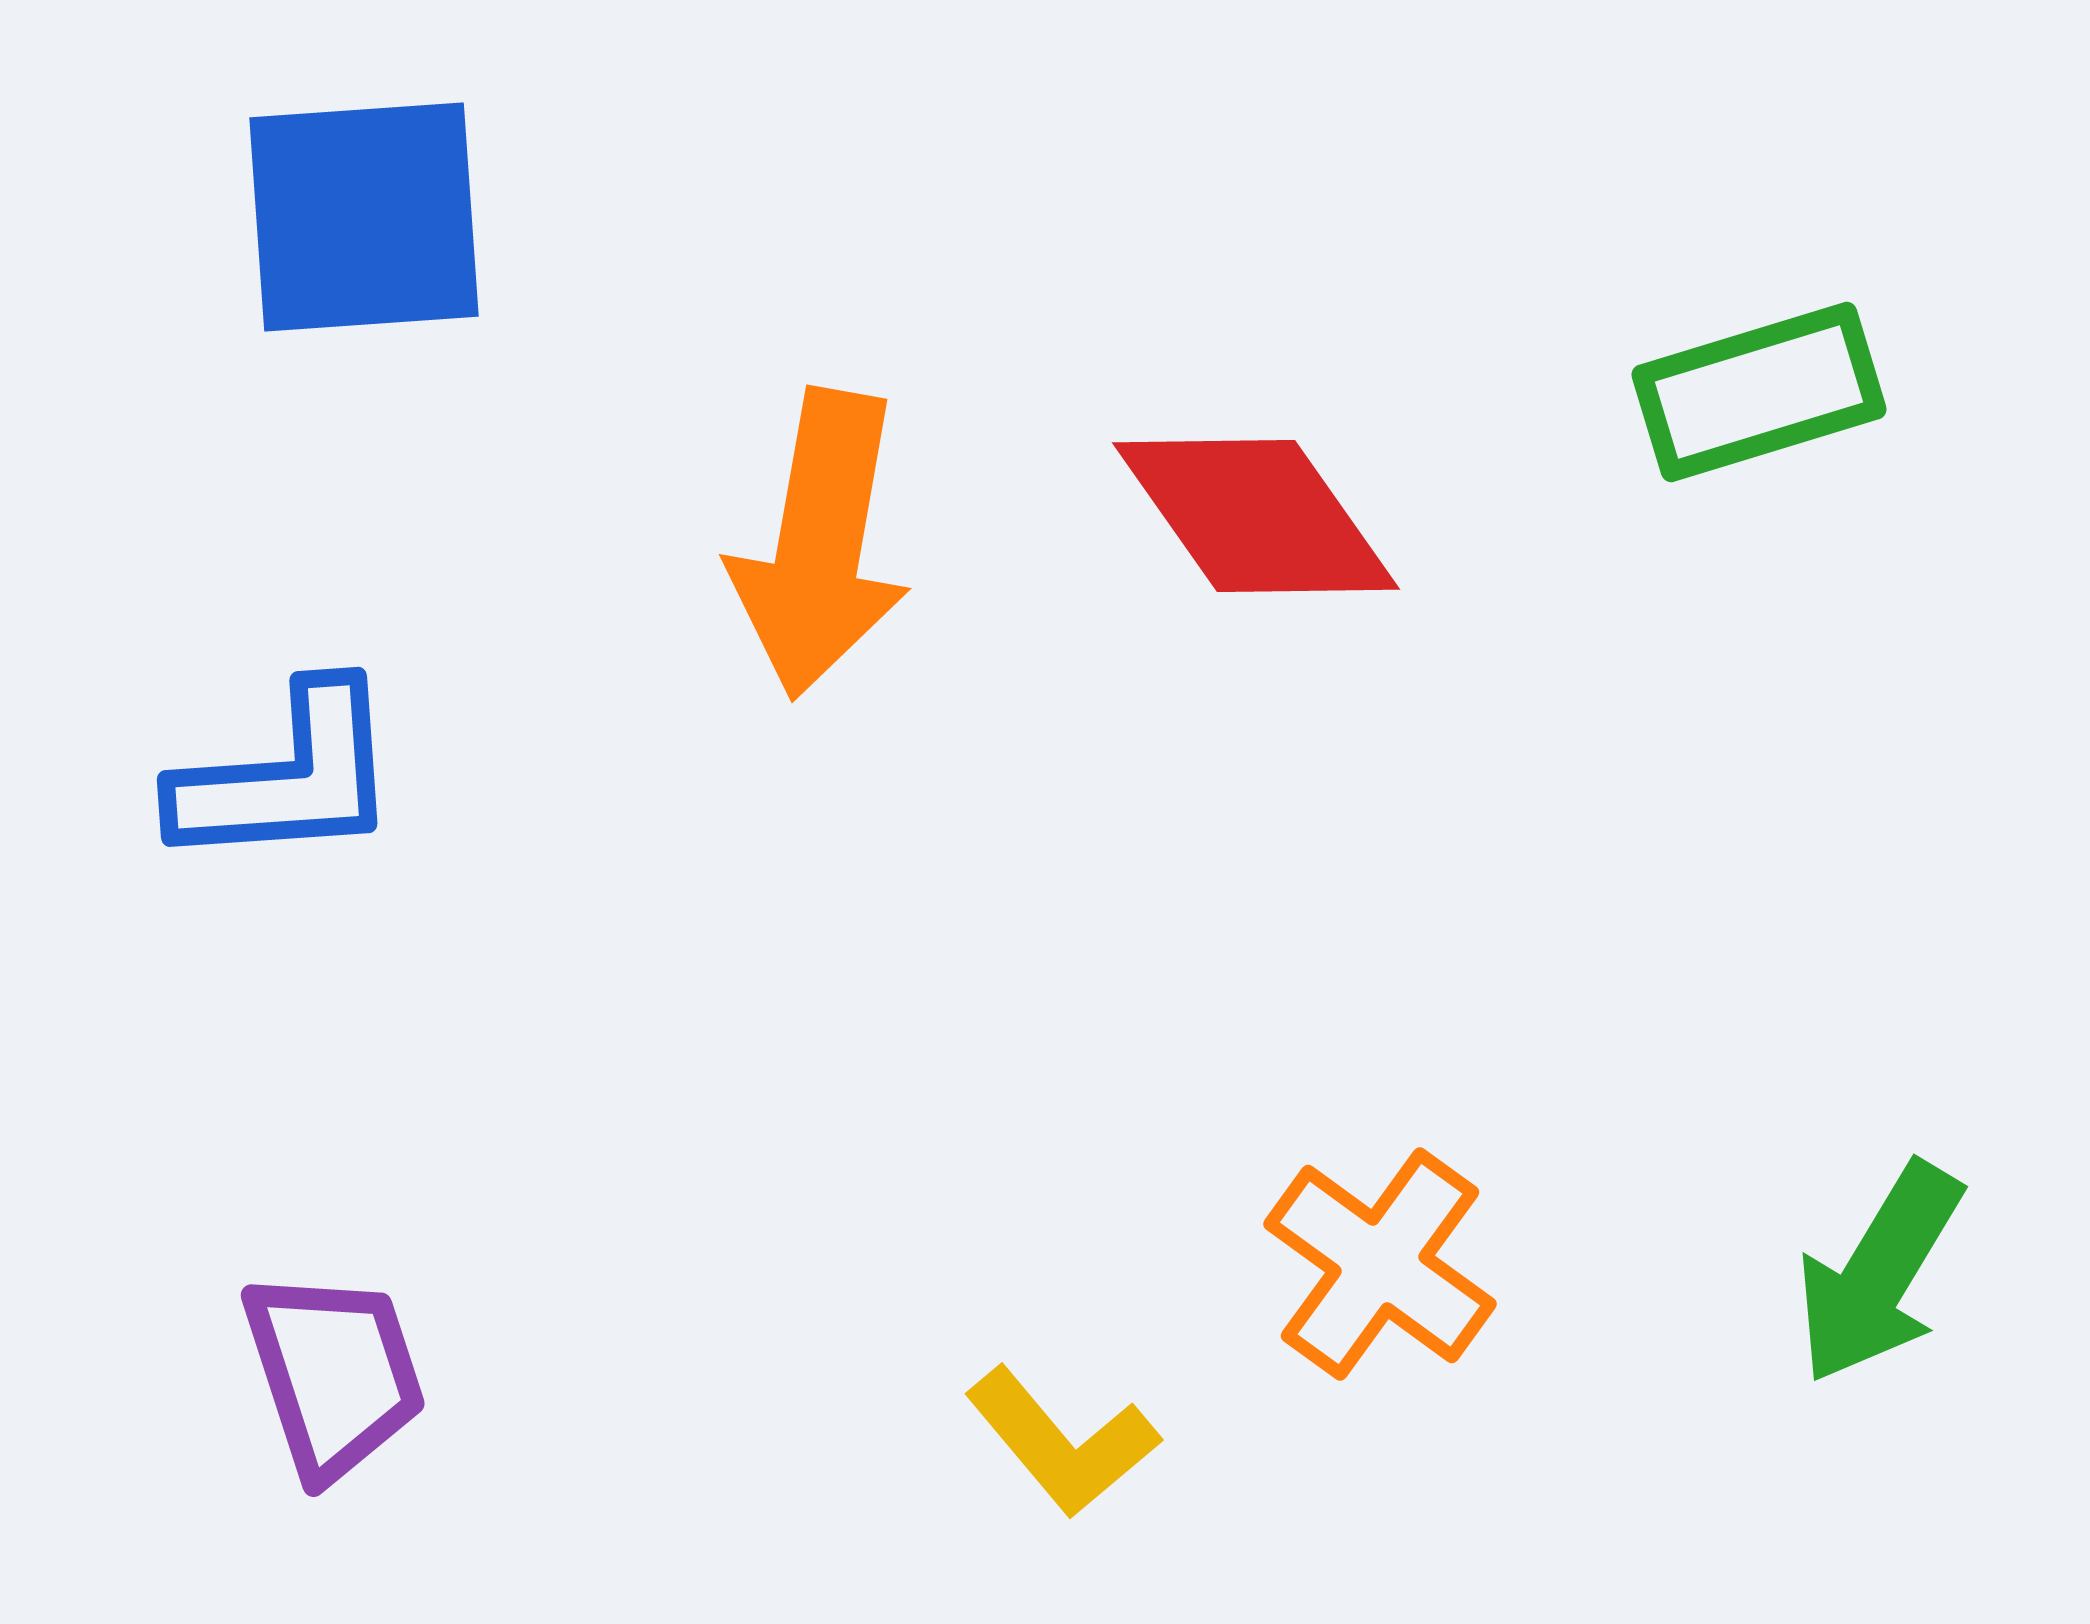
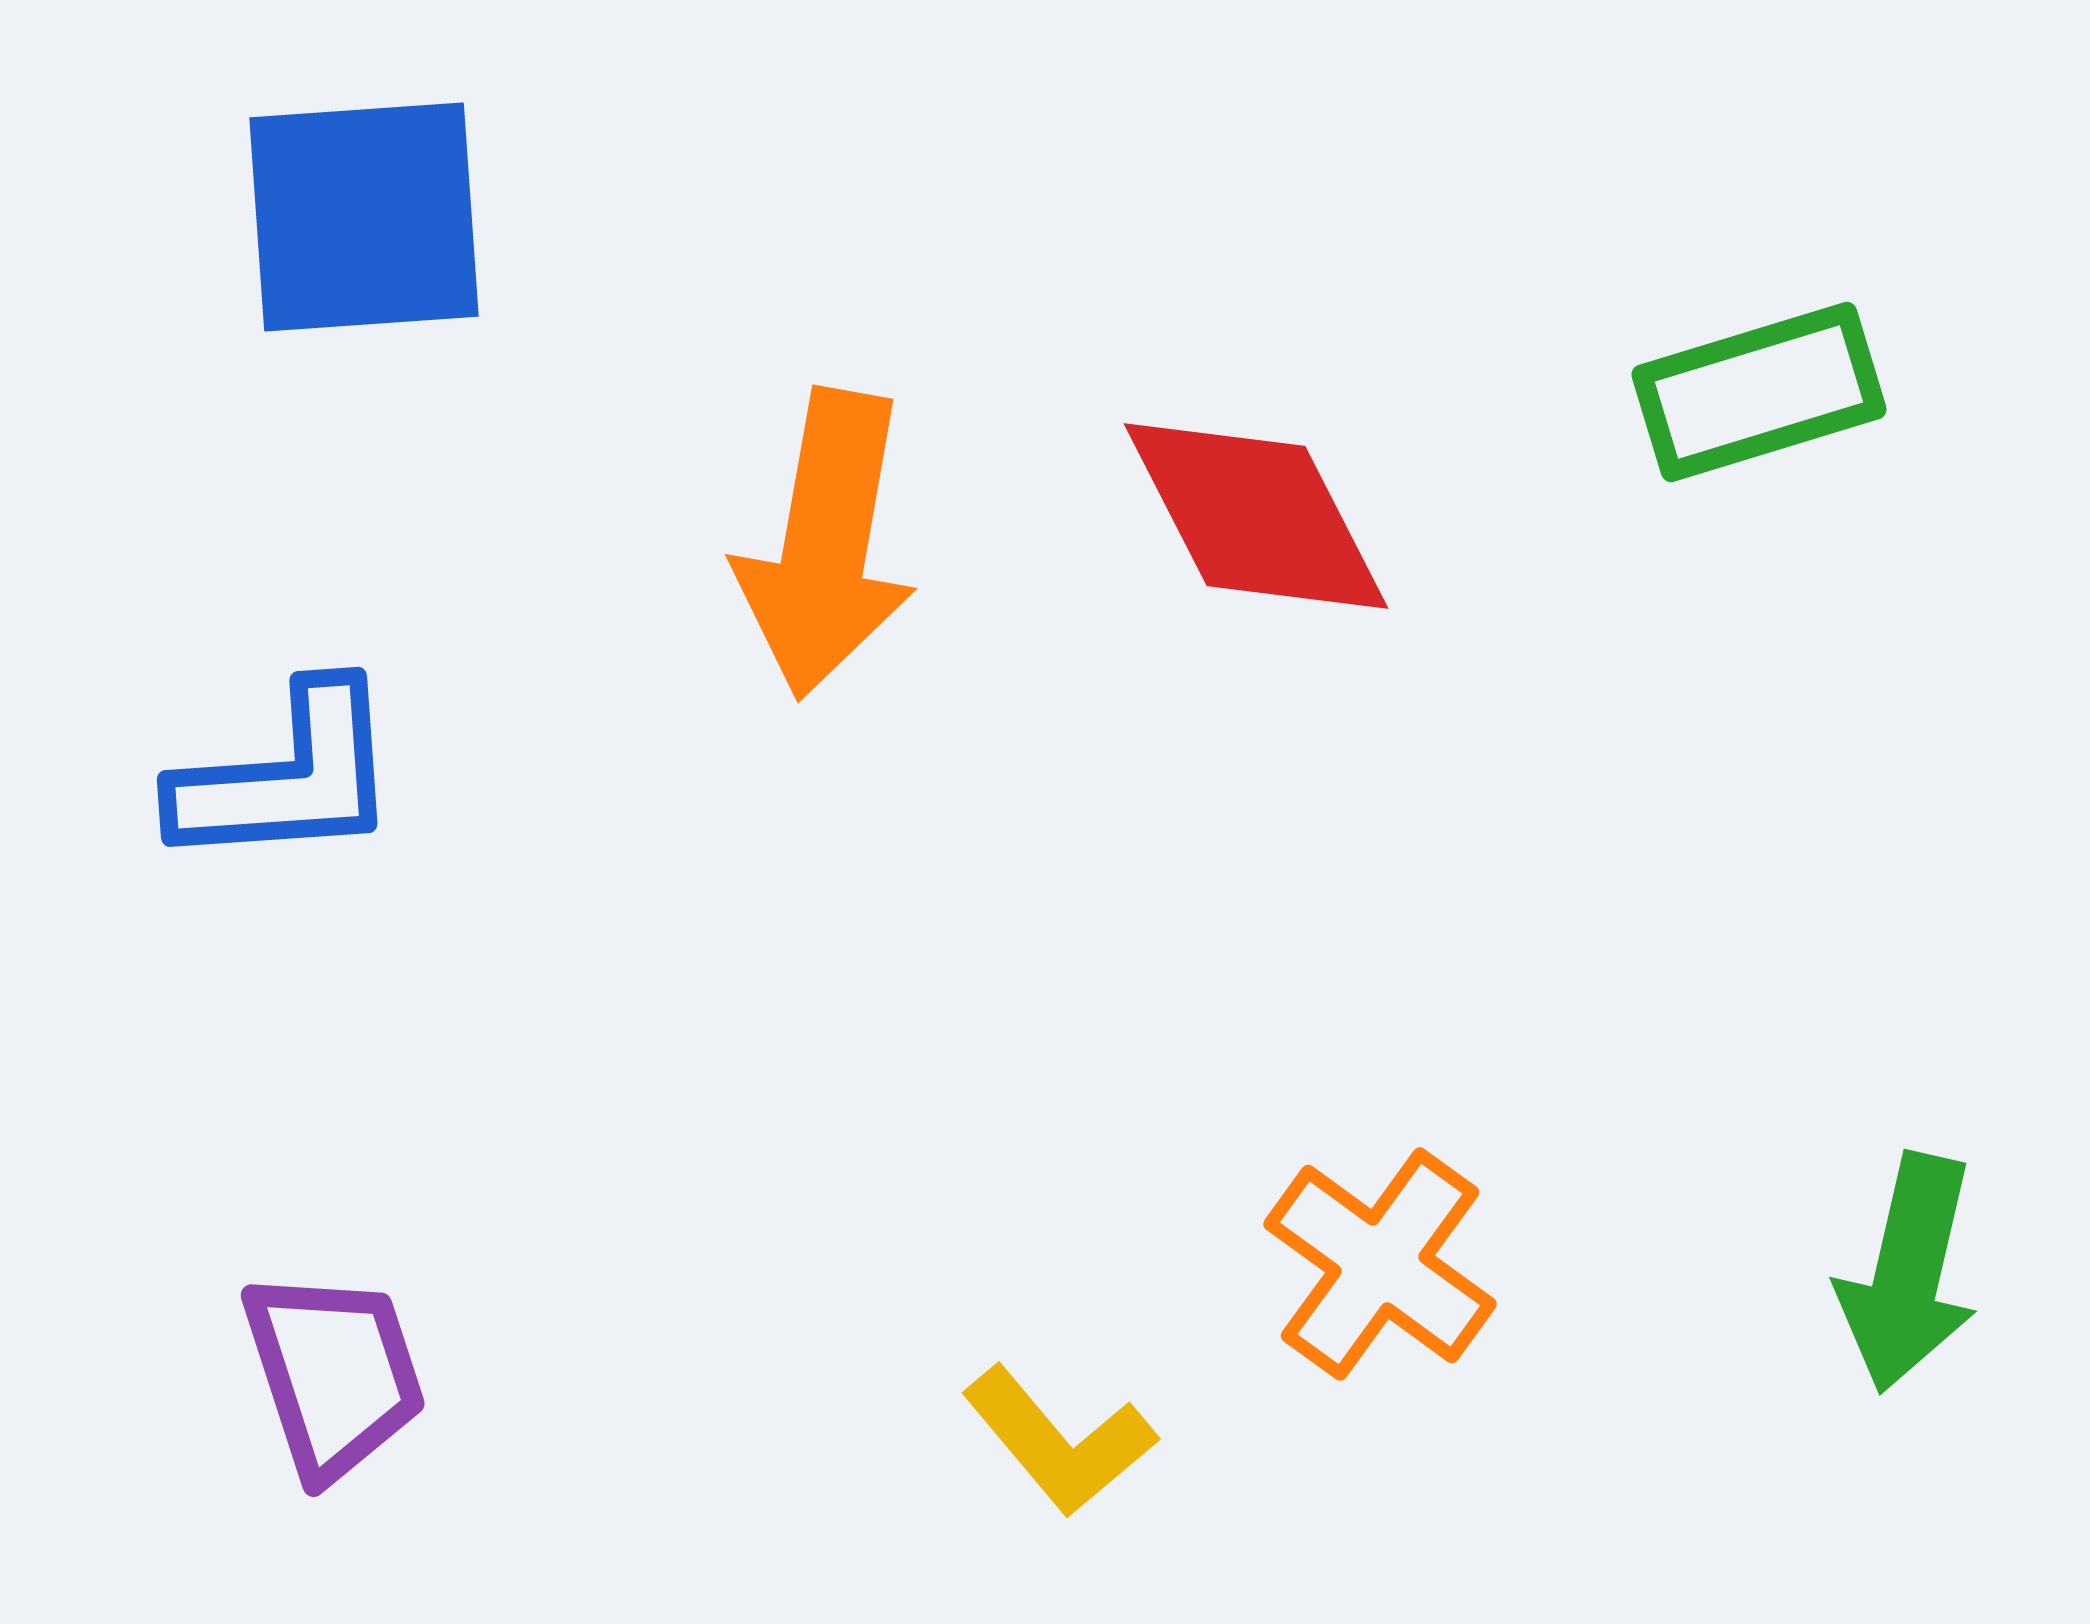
red diamond: rotated 8 degrees clockwise
orange arrow: moved 6 px right
green arrow: moved 29 px right; rotated 18 degrees counterclockwise
yellow L-shape: moved 3 px left, 1 px up
